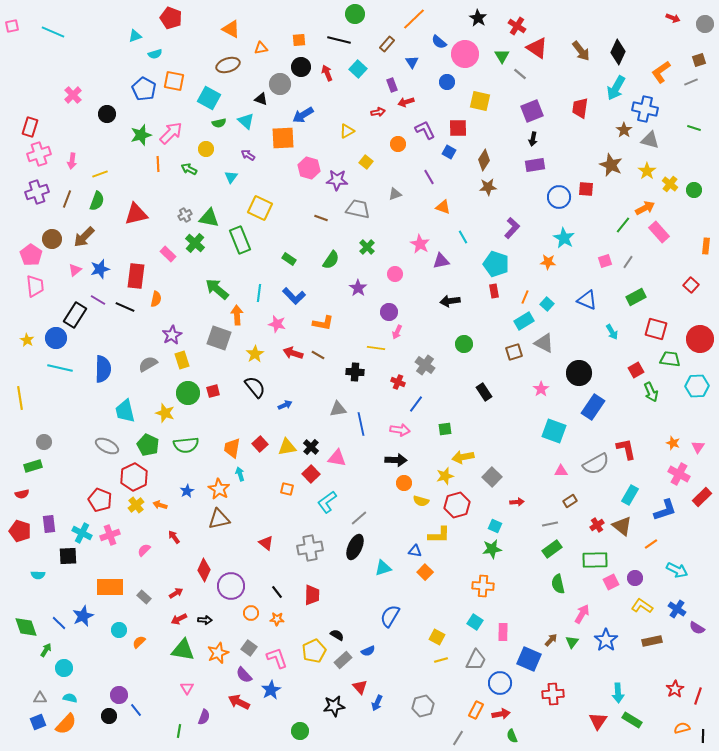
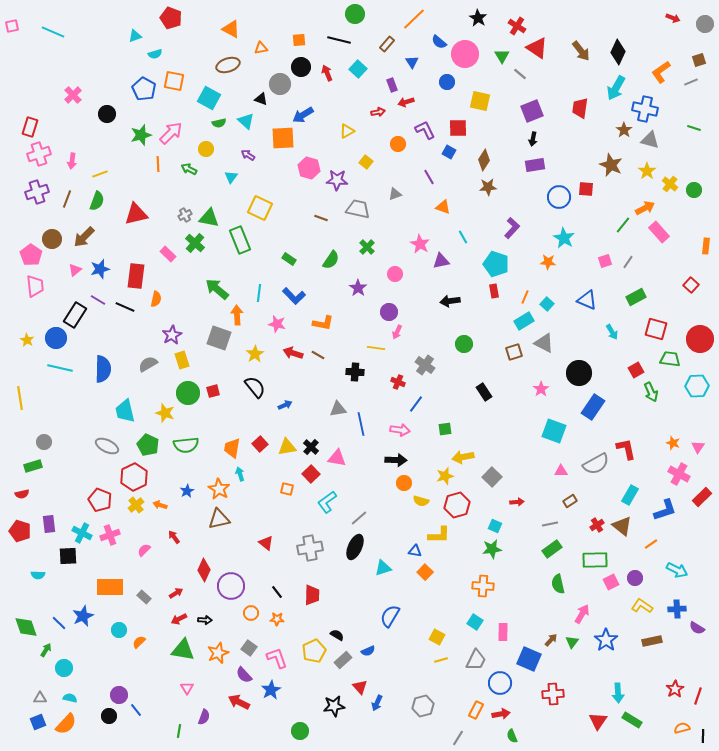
blue cross at (677, 609): rotated 36 degrees counterclockwise
